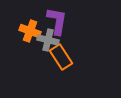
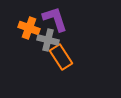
purple L-shape: moved 2 px left, 2 px up; rotated 28 degrees counterclockwise
orange cross: moved 1 px left, 3 px up
